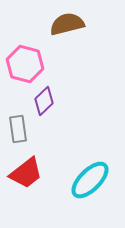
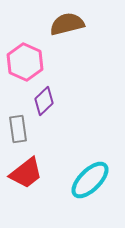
pink hexagon: moved 2 px up; rotated 9 degrees clockwise
